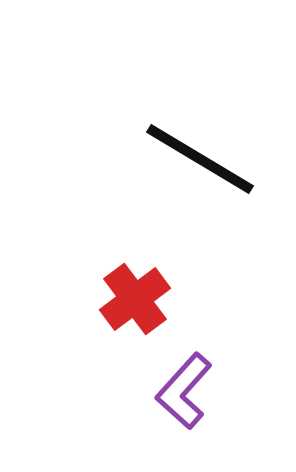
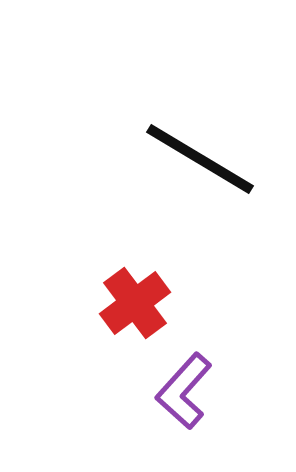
red cross: moved 4 px down
